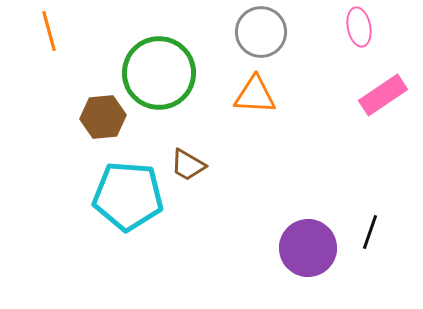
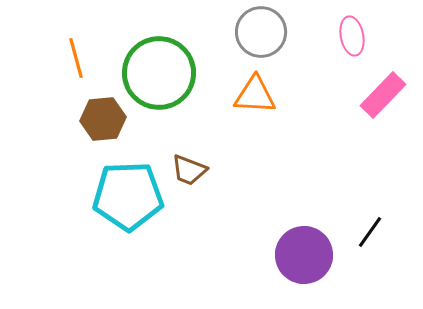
pink ellipse: moved 7 px left, 9 px down
orange line: moved 27 px right, 27 px down
pink rectangle: rotated 12 degrees counterclockwise
brown hexagon: moved 2 px down
brown trapezoid: moved 1 px right, 5 px down; rotated 9 degrees counterclockwise
cyan pentagon: rotated 6 degrees counterclockwise
black line: rotated 16 degrees clockwise
purple circle: moved 4 px left, 7 px down
